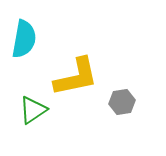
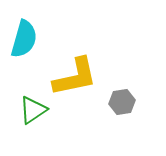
cyan semicircle: rotated 6 degrees clockwise
yellow L-shape: moved 1 px left
